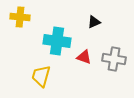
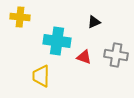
gray cross: moved 2 px right, 4 px up
yellow trapezoid: rotated 15 degrees counterclockwise
